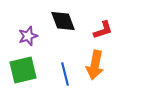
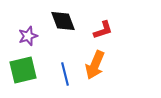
orange arrow: rotated 12 degrees clockwise
